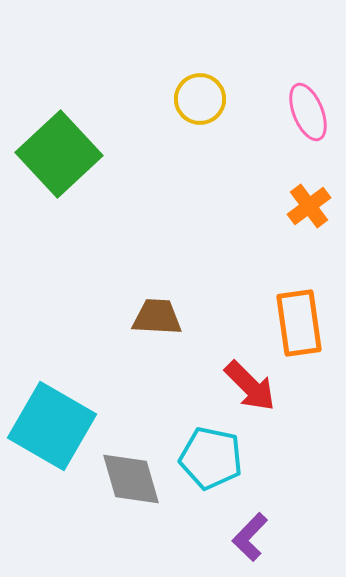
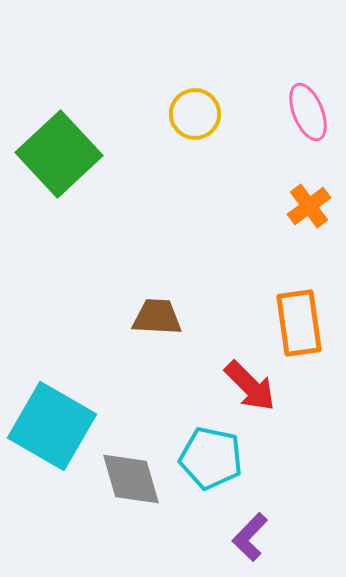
yellow circle: moved 5 px left, 15 px down
